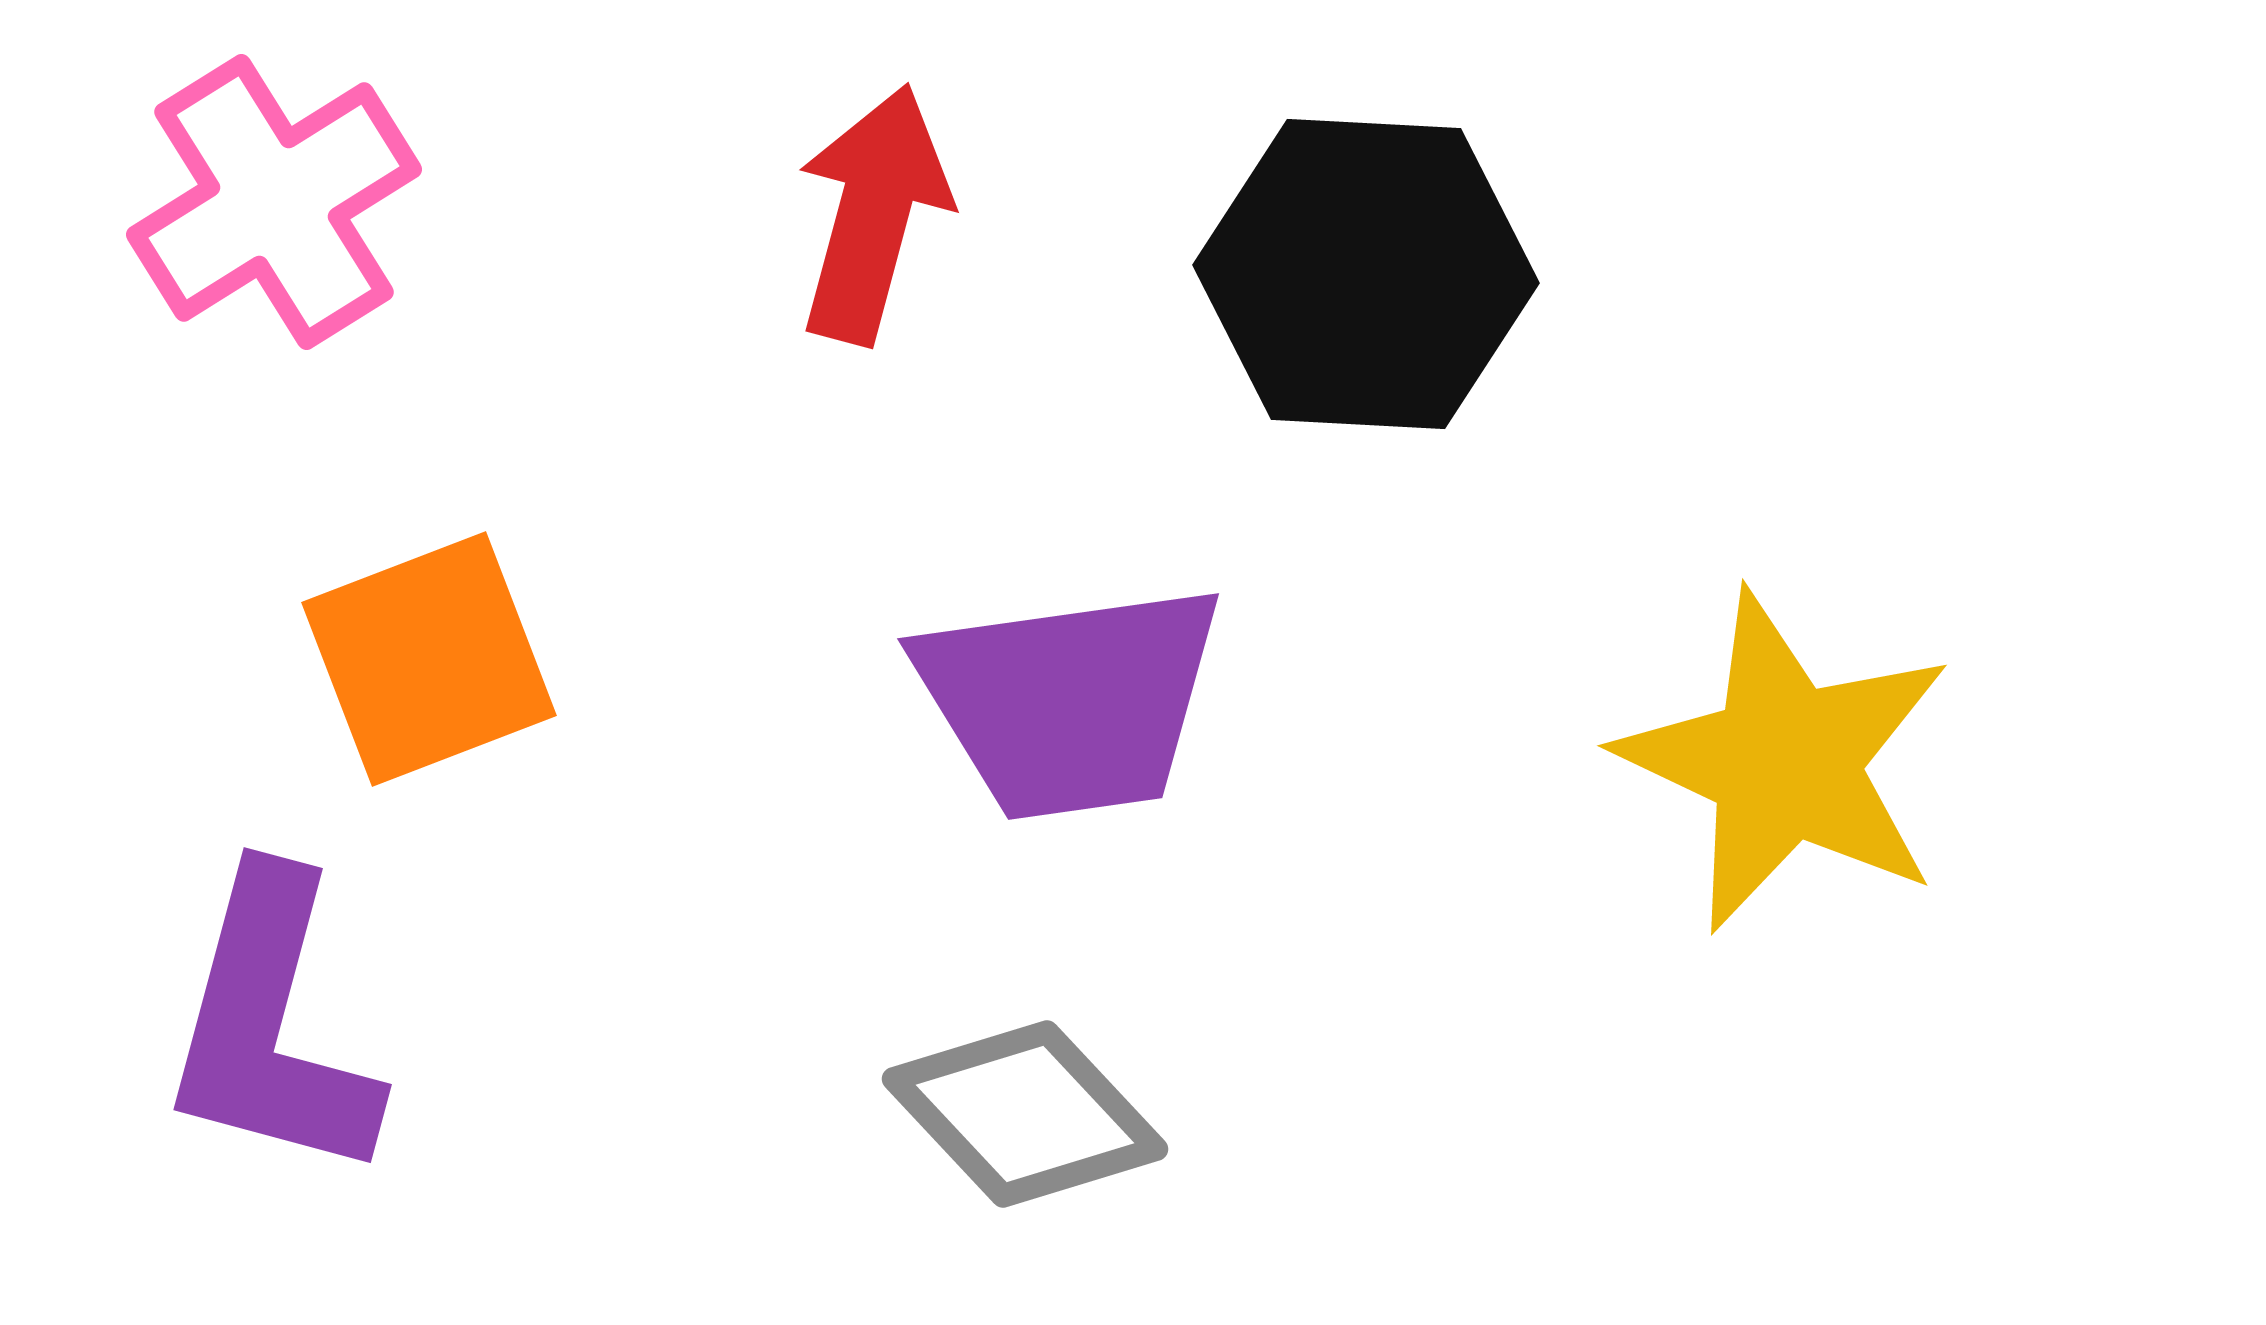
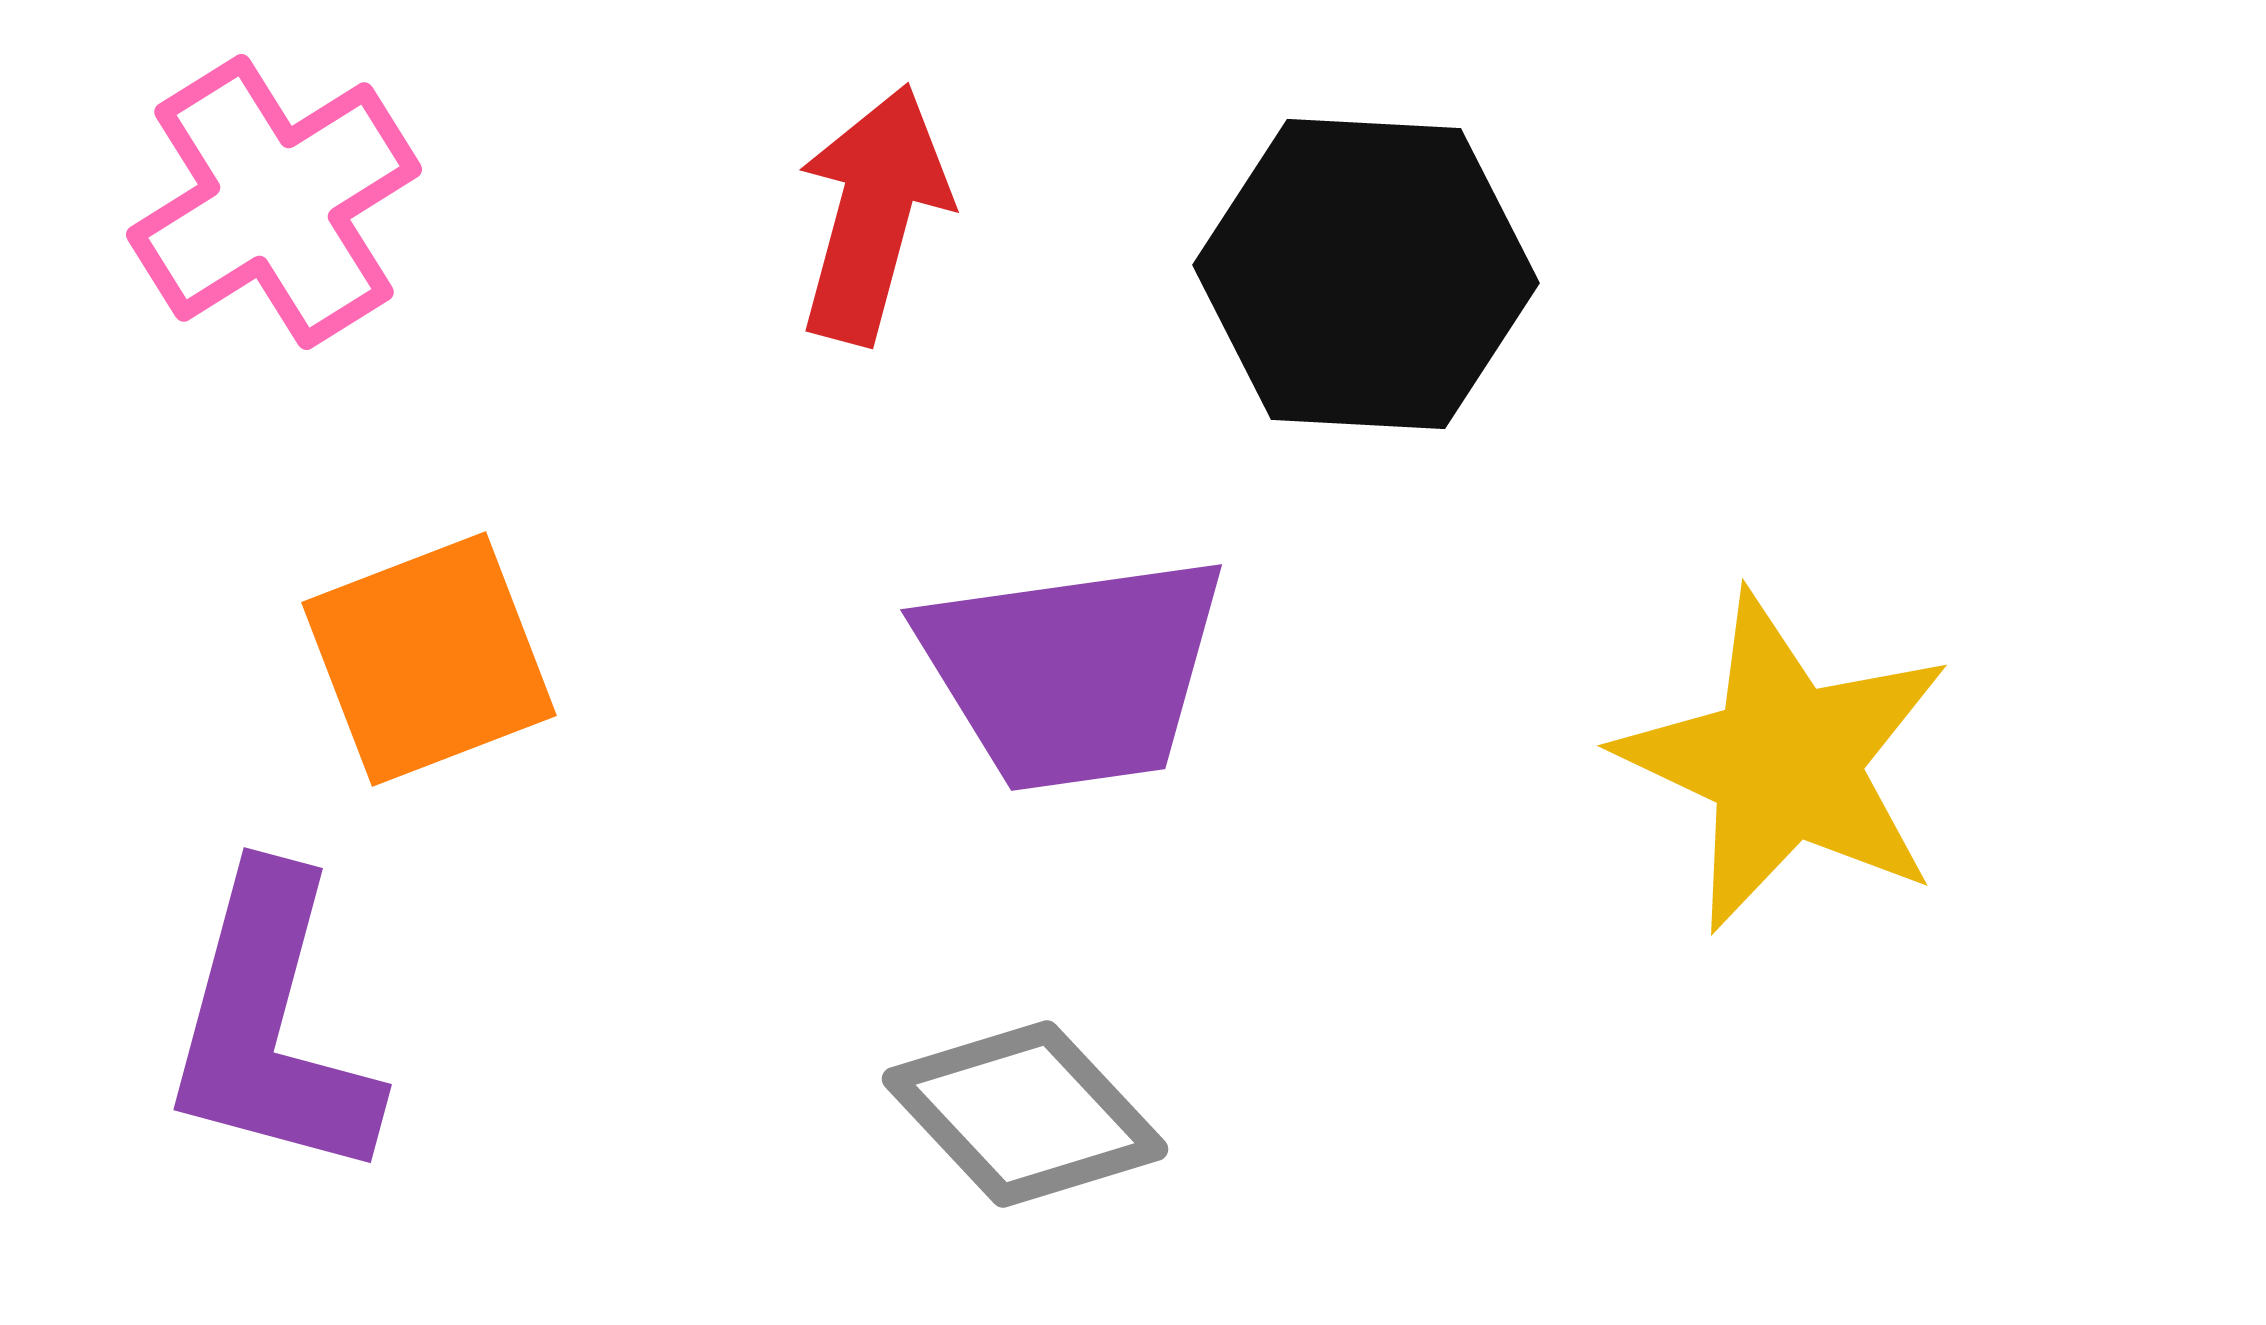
purple trapezoid: moved 3 px right, 29 px up
